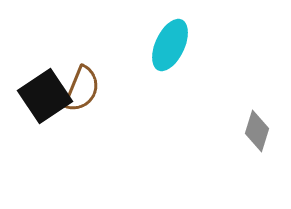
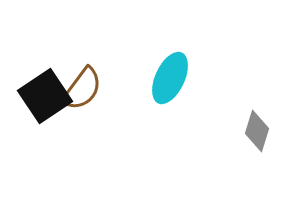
cyan ellipse: moved 33 px down
brown semicircle: rotated 15 degrees clockwise
